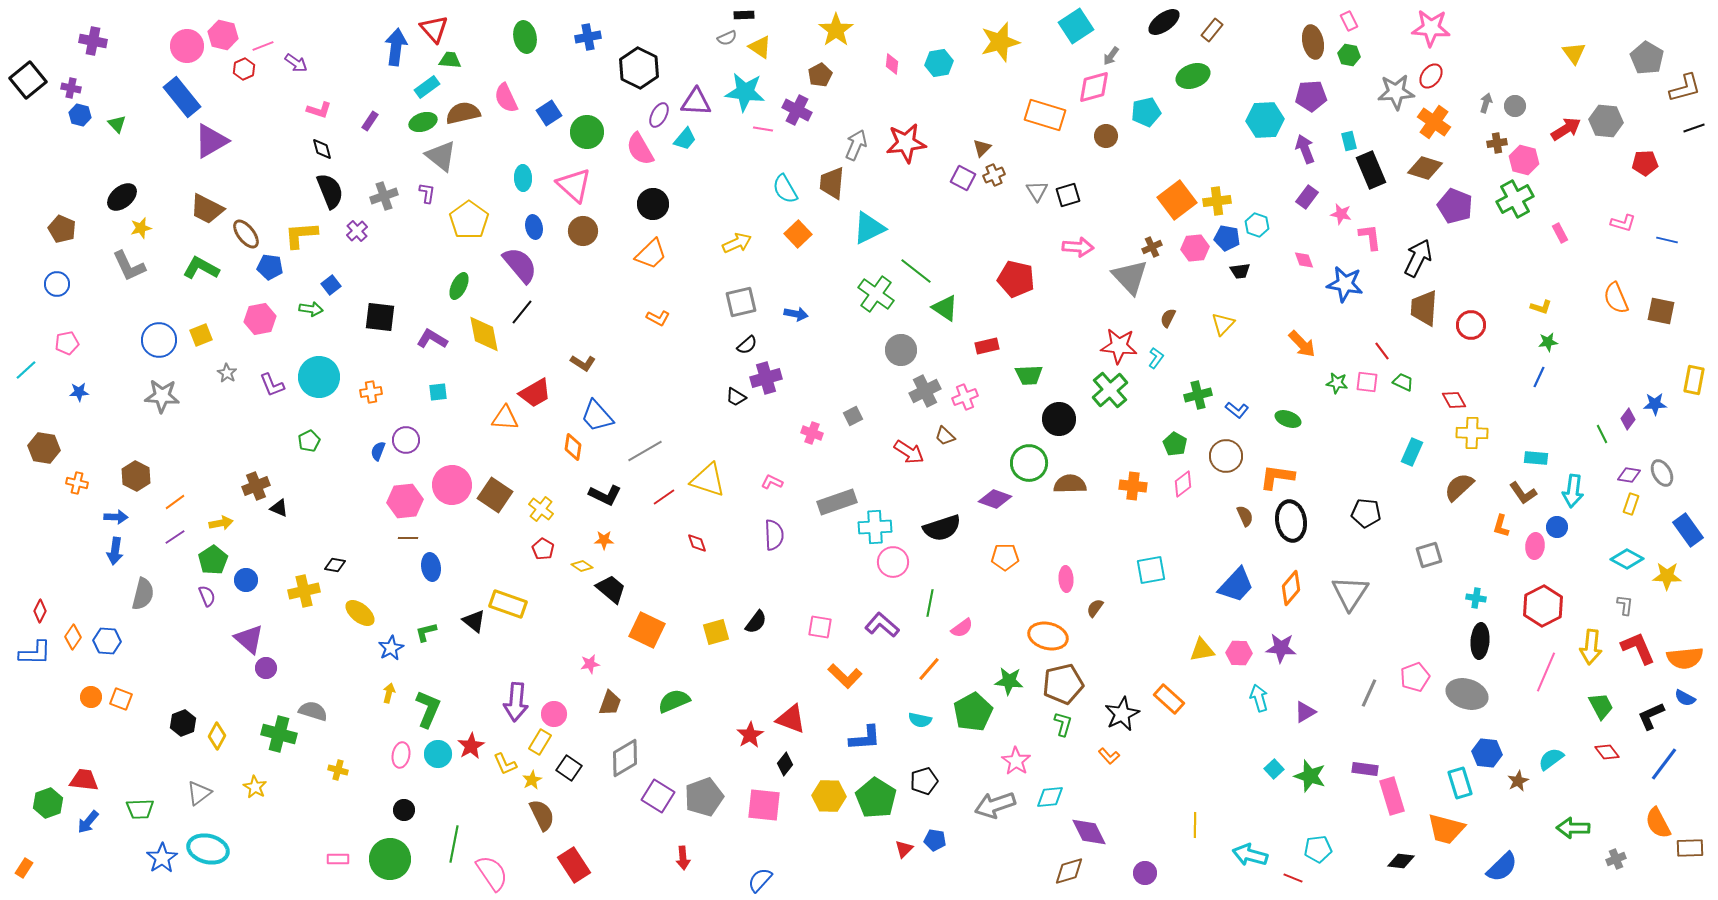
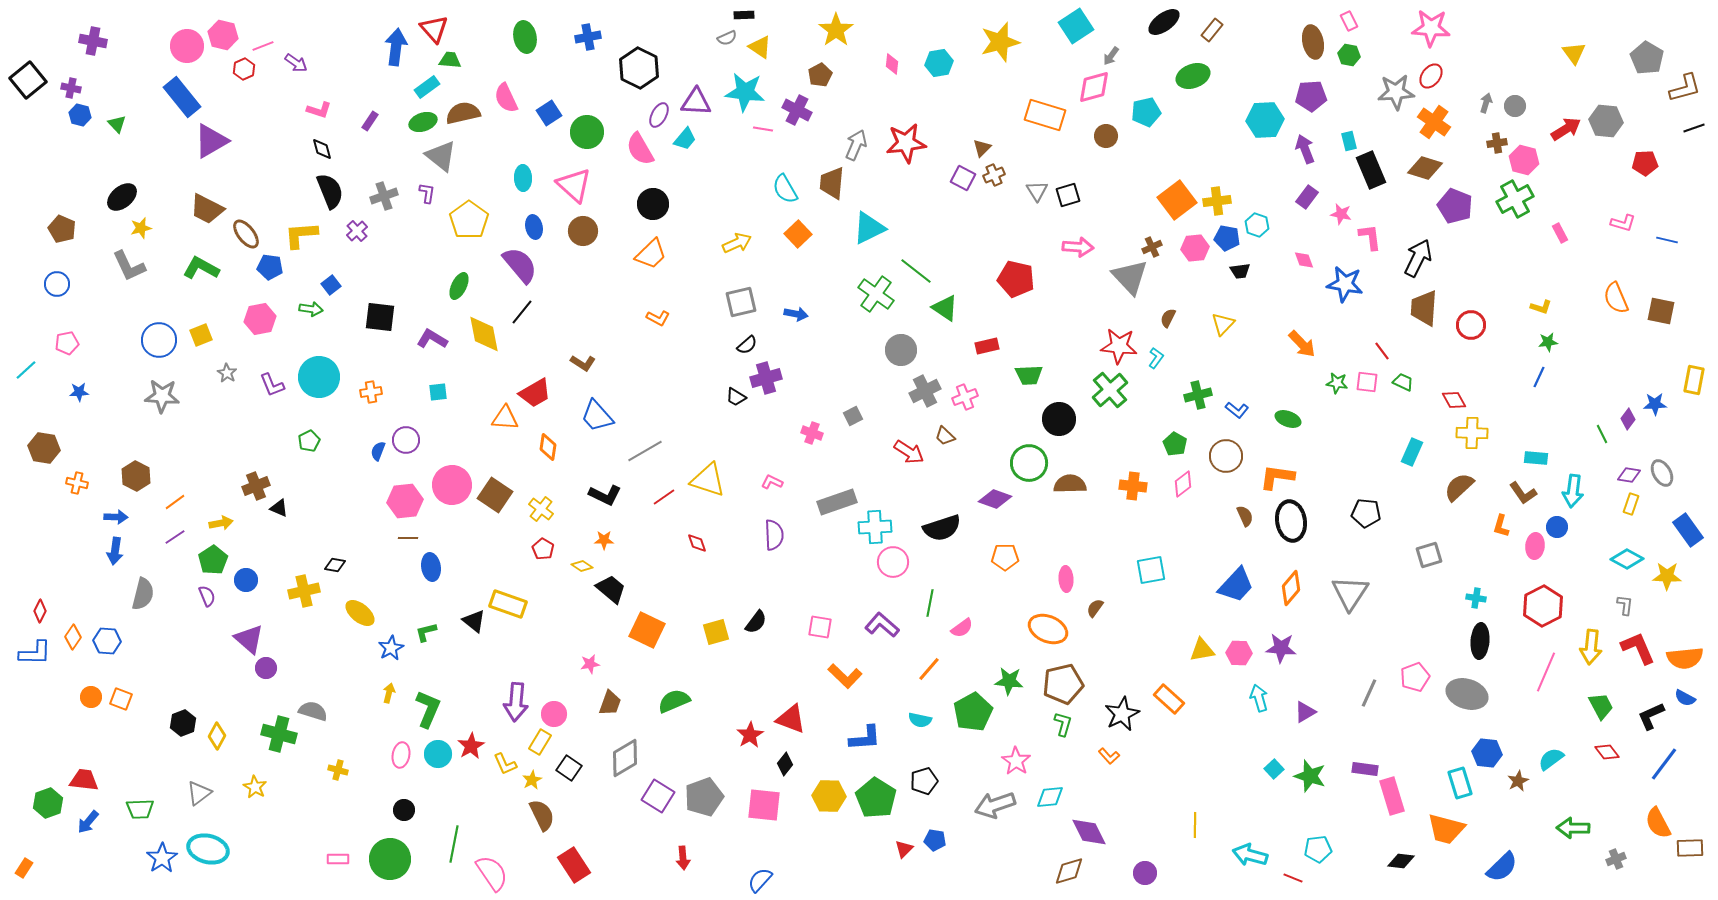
orange diamond at (573, 447): moved 25 px left
orange ellipse at (1048, 636): moved 7 px up; rotated 9 degrees clockwise
